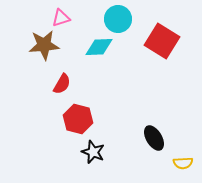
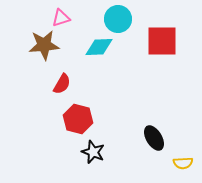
red square: rotated 32 degrees counterclockwise
